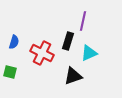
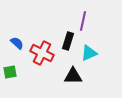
blue semicircle: moved 3 px right, 1 px down; rotated 64 degrees counterclockwise
green square: rotated 24 degrees counterclockwise
black triangle: rotated 18 degrees clockwise
